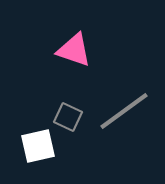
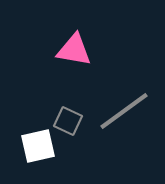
pink triangle: rotated 9 degrees counterclockwise
gray square: moved 4 px down
